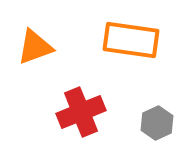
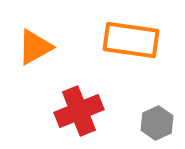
orange triangle: rotated 9 degrees counterclockwise
red cross: moved 2 px left, 1 px up
